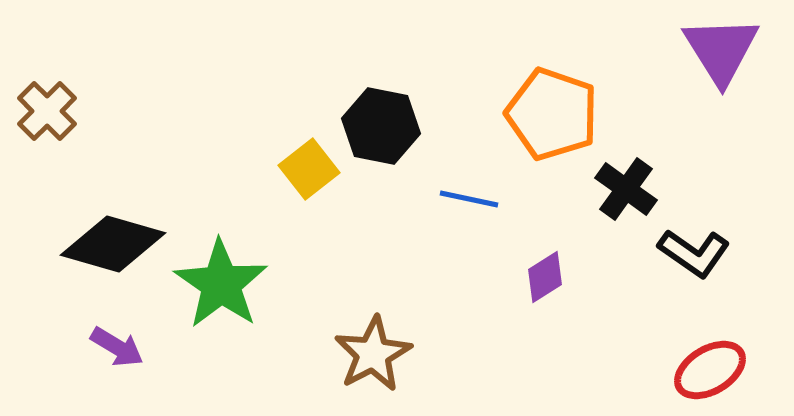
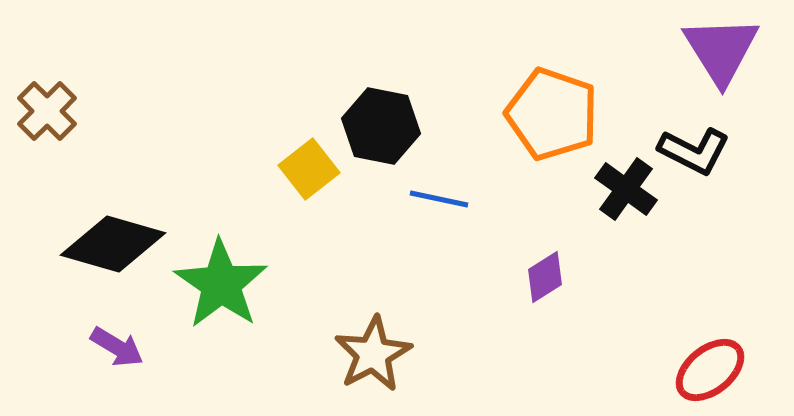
blue line: moved 30 px left
black L-shape: moved 102 px up; rotated 8 degrees counterclockwise
red ellipse: rotated 8 degrees counterclockwise
